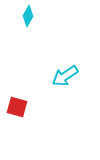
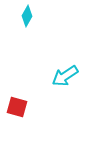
cyan diamond: moved 1 px left
